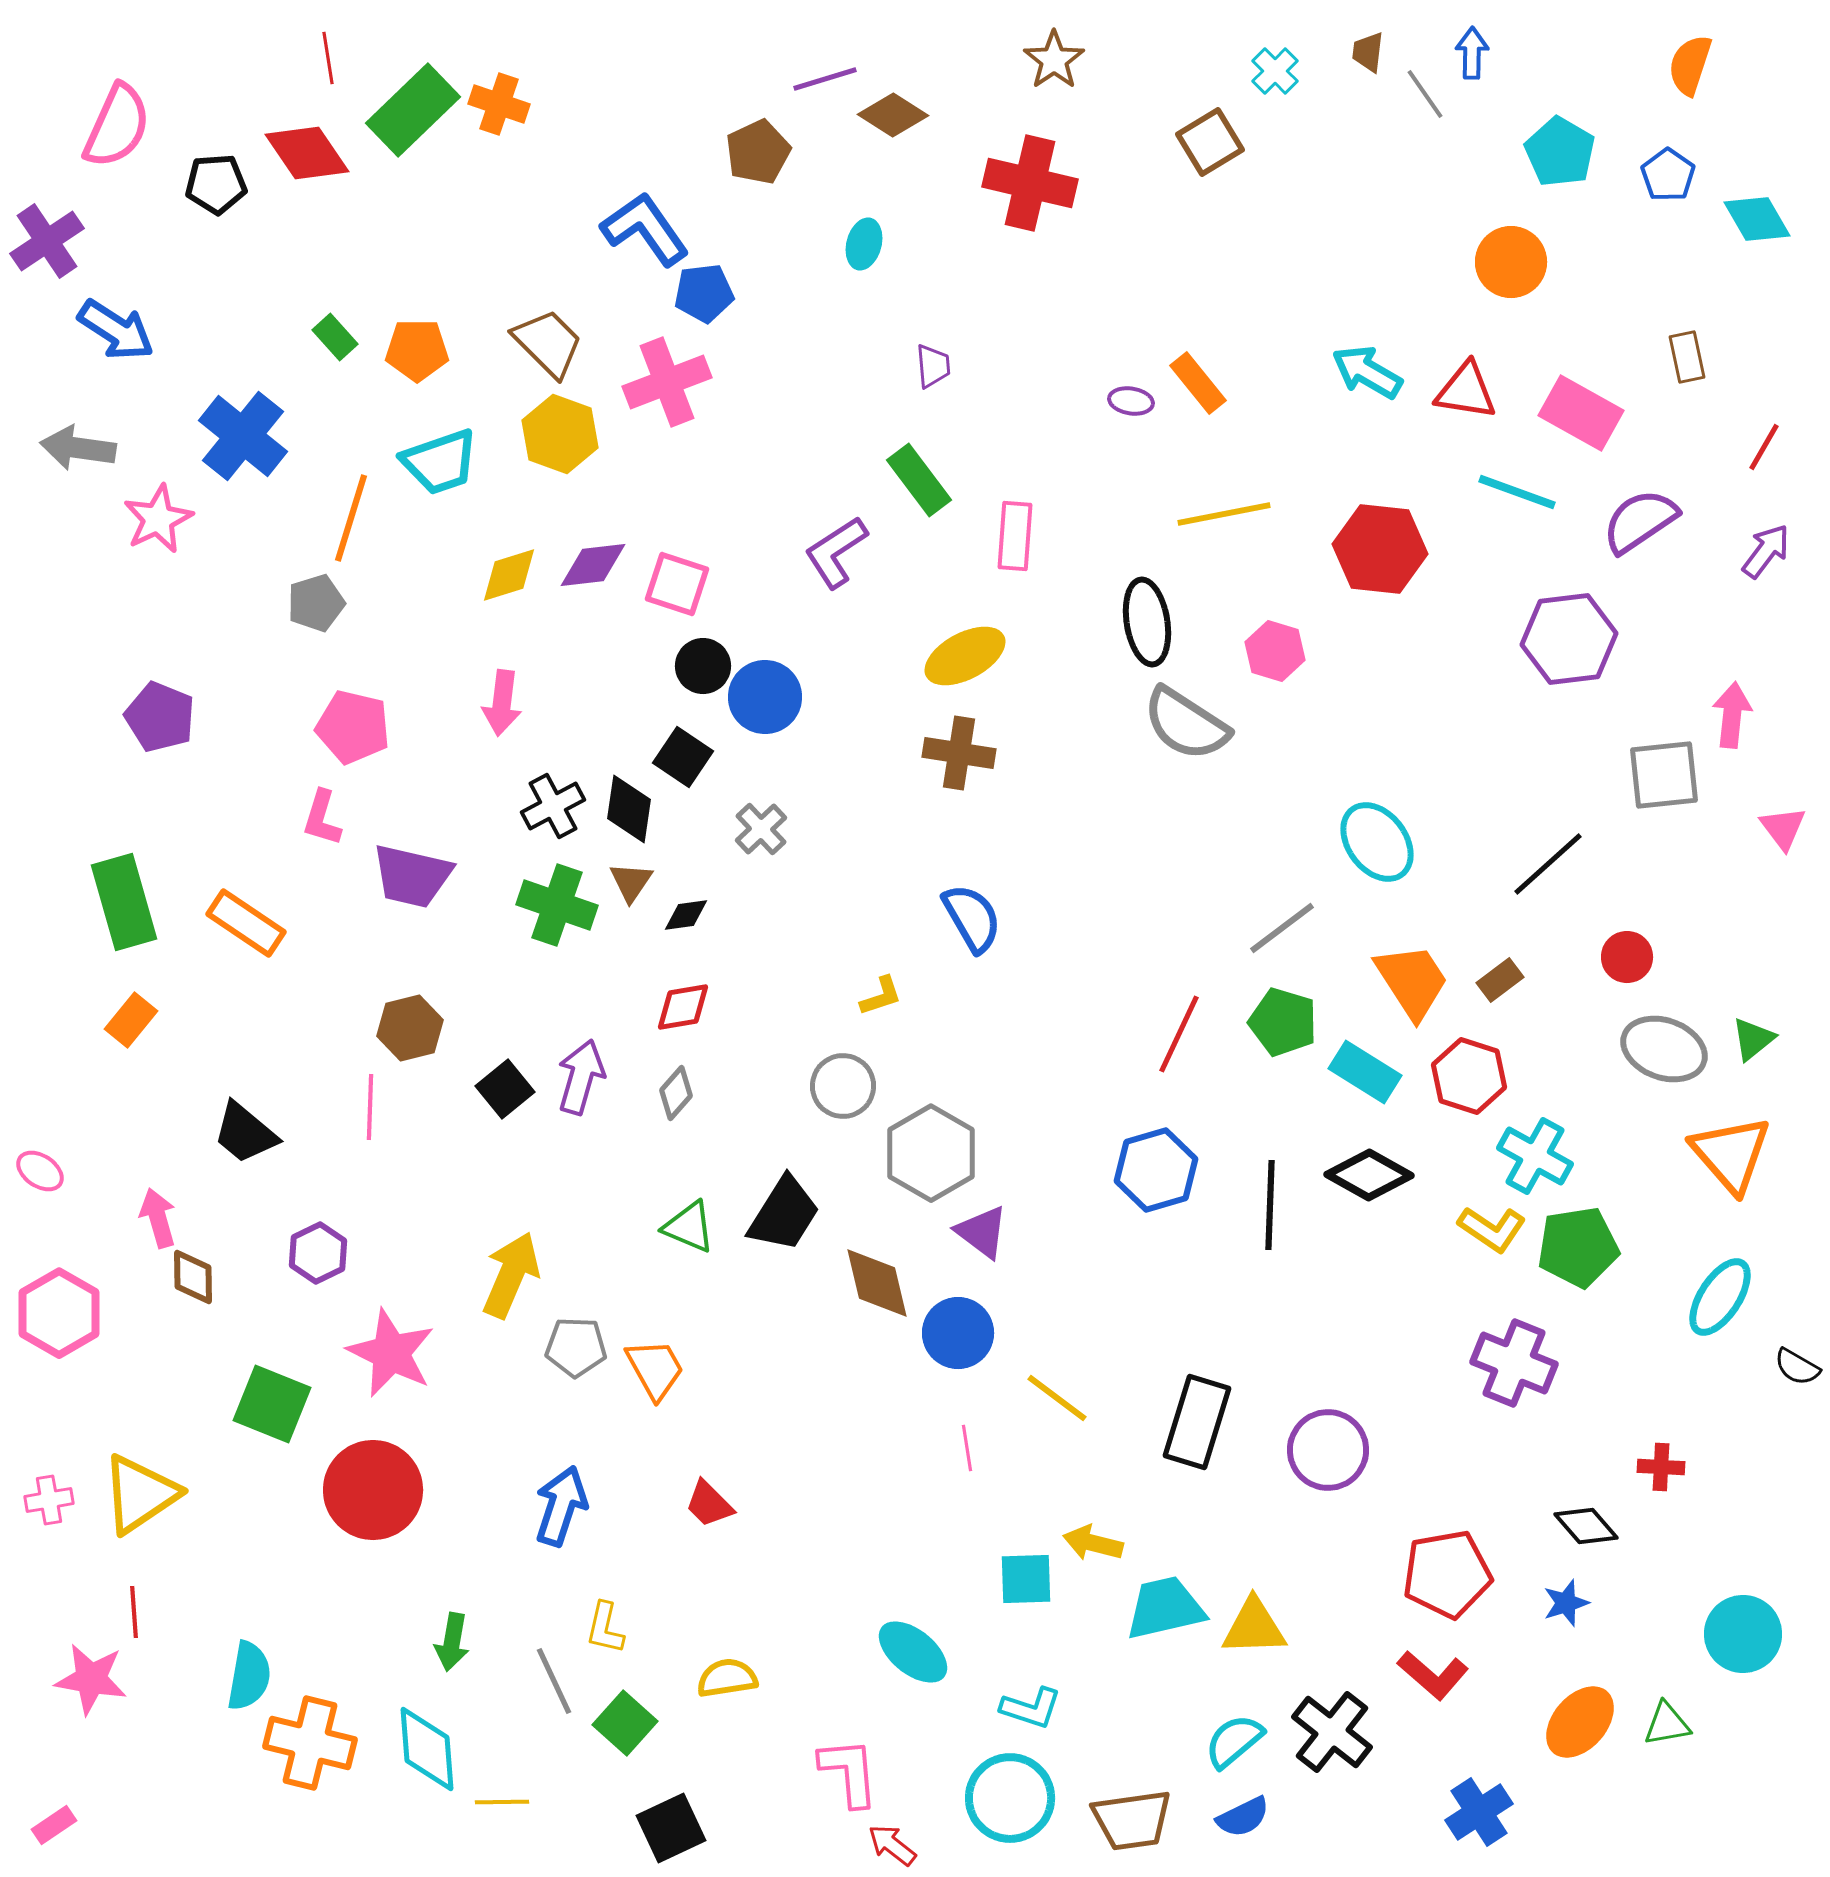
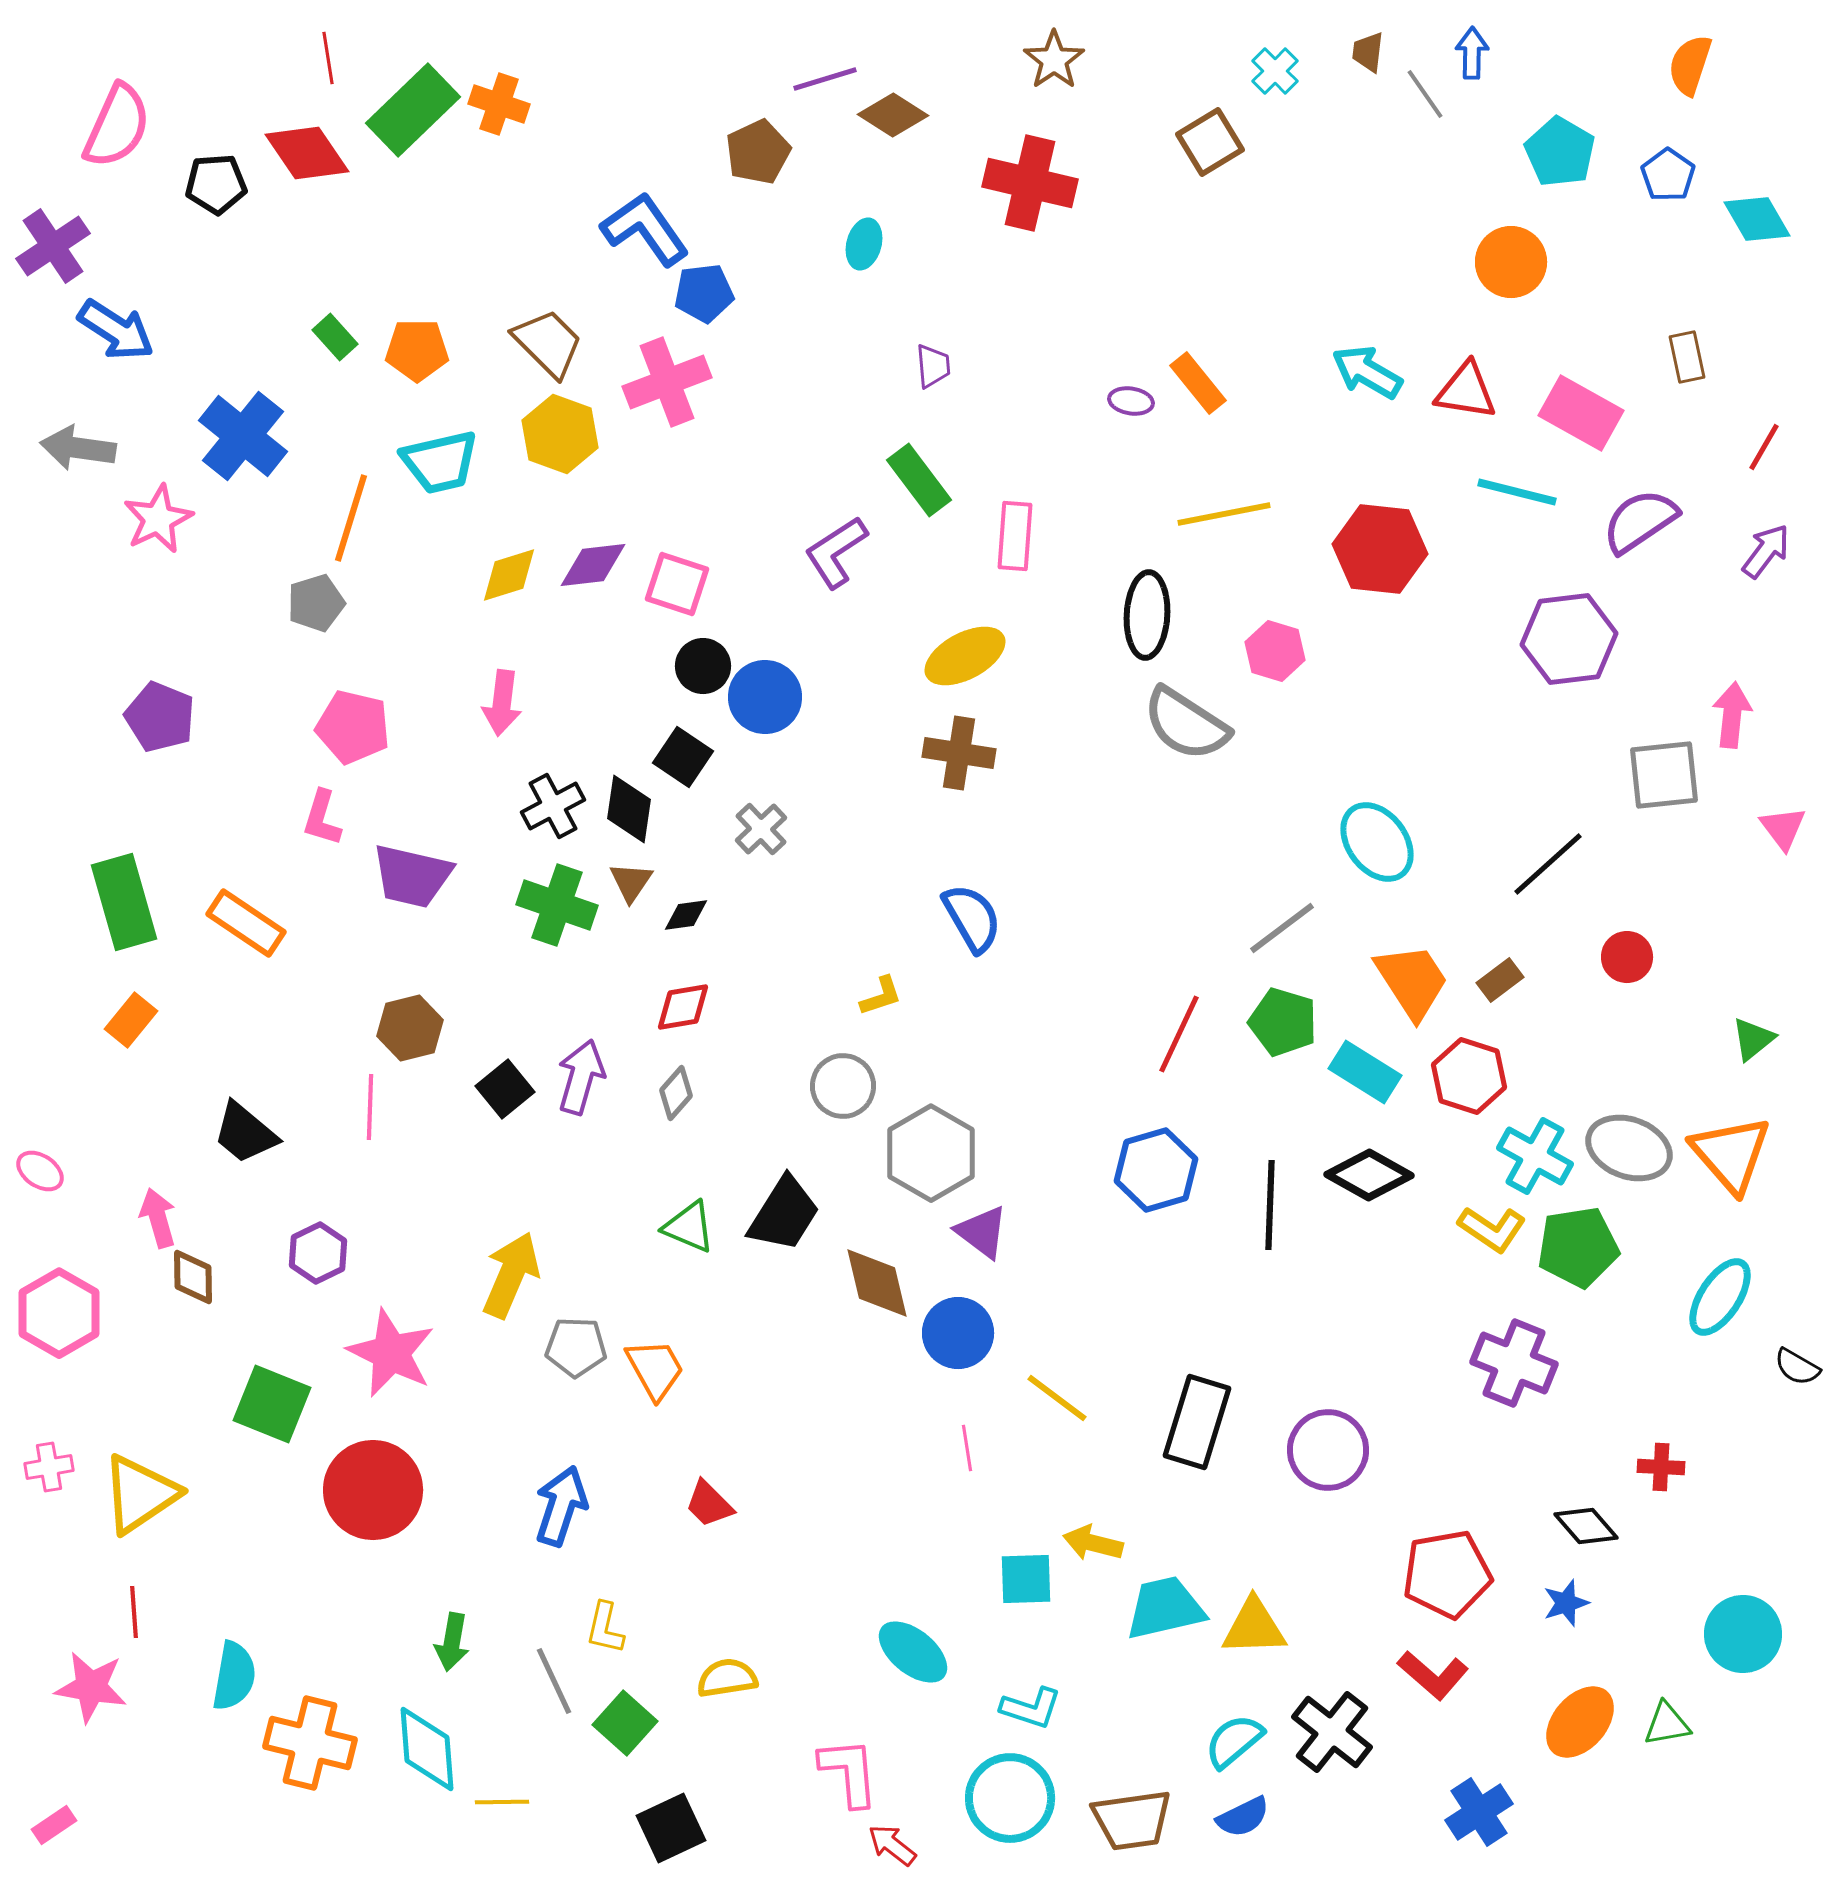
purple cross at (47, 241): moved 6 px right, 5 px down
cyan trapezoid at (440, 462): rotated 6 degrees clockwise
cyan line at (1517, 492): rotated 6 degrees counterclockwise
black ellipse at (1147, 622): moved 7 px up; rotated 12 degrees clockwise
gray ellipse at (1664, 1049): moved 35 px left, 99 px down
pink cross at (49, 1500): moved 33 px up
cyan semicircle at (249, 1676): moved 15 px left
pink star at (91, 1679): moved 8 px down
